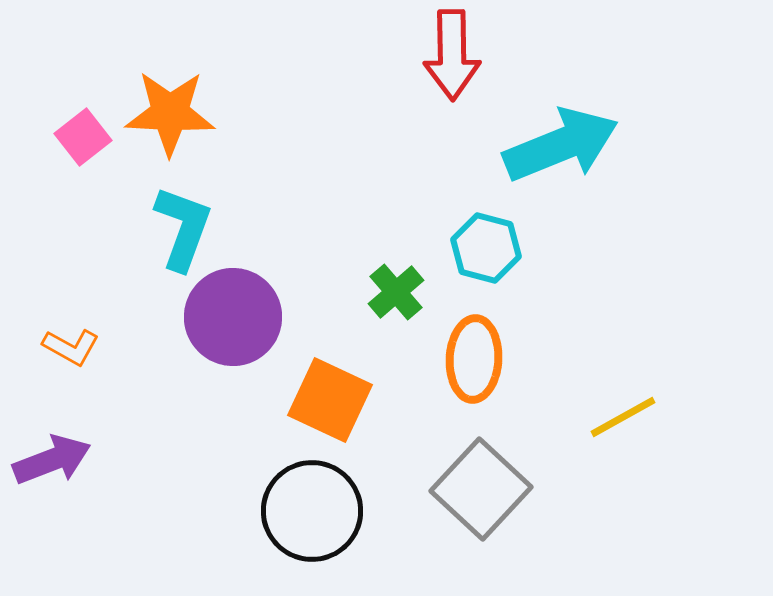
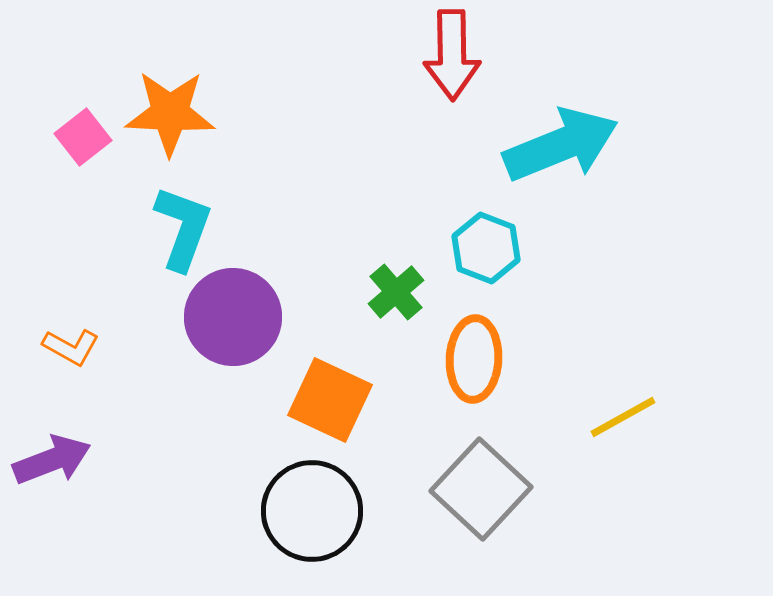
cyan hexagon: rotated 6 degrees clockwise
